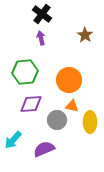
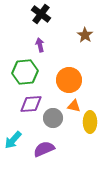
black cross: moved 1 px left
purple arrow: moved 1 px left, 7 px down
orange triangle: moved 2 px right
gray circle: moved 4 px left, 2 px up
